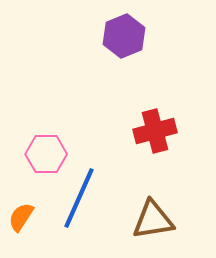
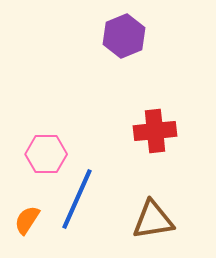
red cross: rotated 9 degrees clockwise
blue line: moved 2 px left, 1 px down
orange semicircle: moved 6 px right, 3 px down
